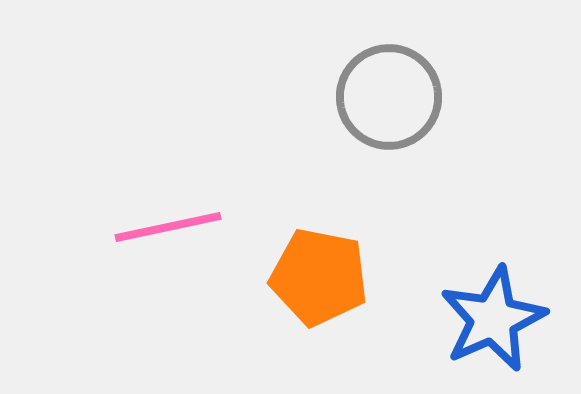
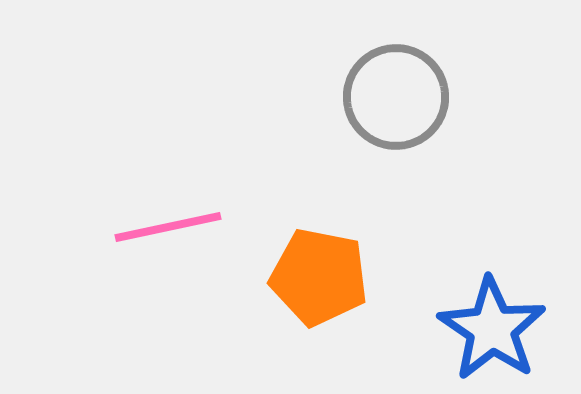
gray circle: moved 7 px right
blue star: moved 1 px left, 10 px down; rotated 14 degrees counterclockwise
